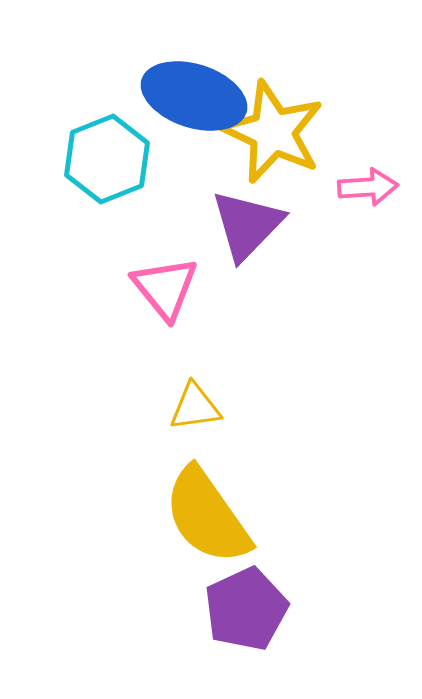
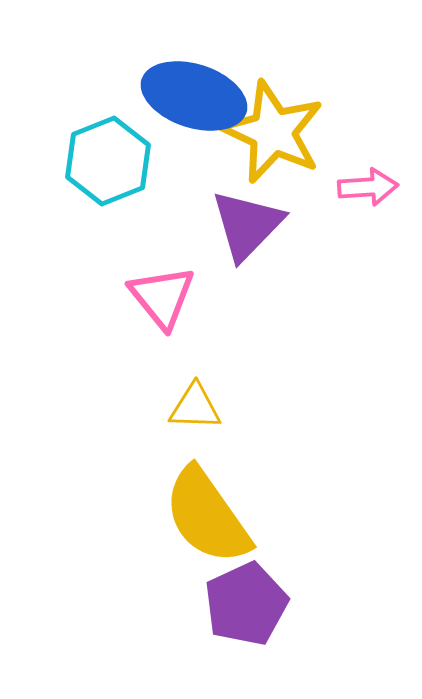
cyan hexagon: moved 1 px right, 2 px down
pink triangle: moved 3 px left, 9 px down
yellow triangle: rotated 10 degrees clockwise
purple pentagon: moved 5 px up
